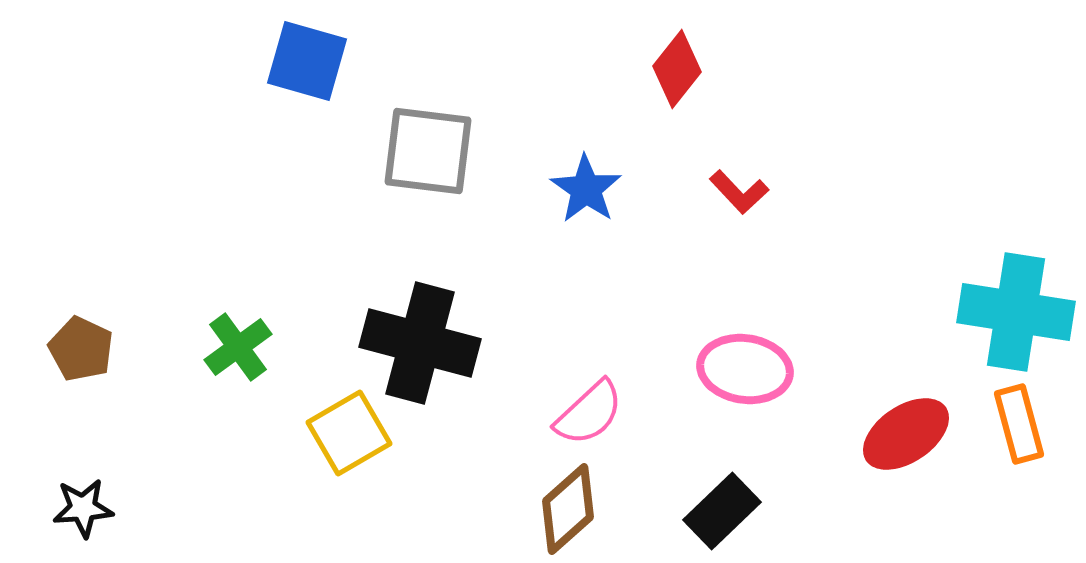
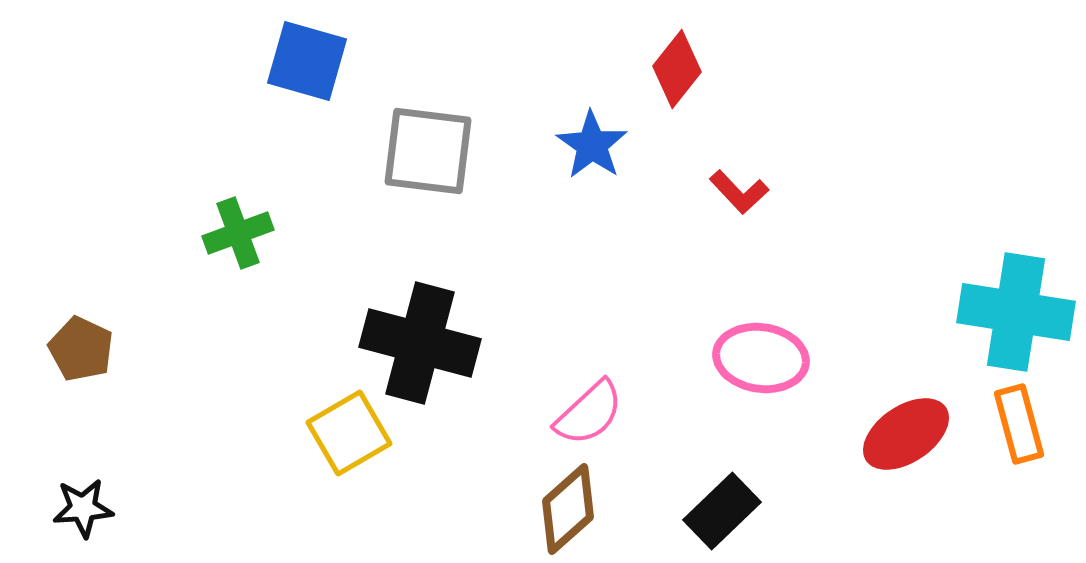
blue star: moved 6 px right, 44 px up
green cross: moved 114 px up; rotated 16 degrees clockwise
pink ellipse: moved 16 px right, 11 px up
